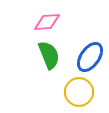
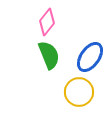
pink diamond: rotated 48 degrees counterclockwise
